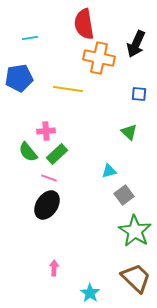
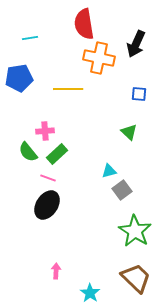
yellow line: rotated 8 degrees counterclockwise
pink cross: moved 1 px left
pink line: moved 1 px left
gray square: moved 2 px left, 5 px up
pink arrow: moved 2 px right, 3 px down
